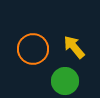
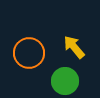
orange circle: moved 4 px left, 4 px down
